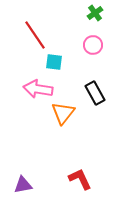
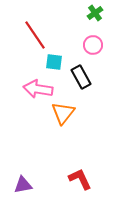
black rectangle: moved 14 px left, 16 px up
